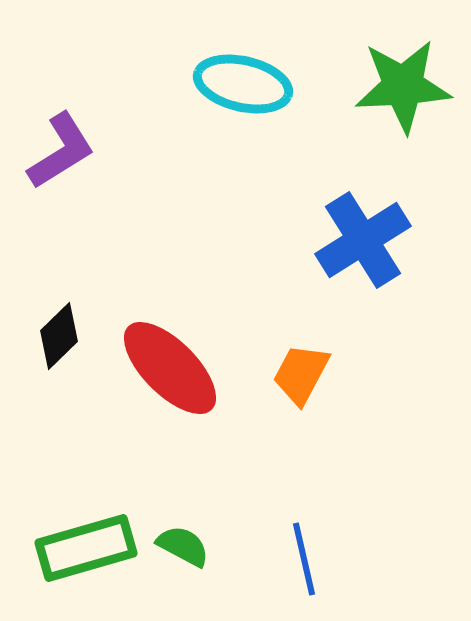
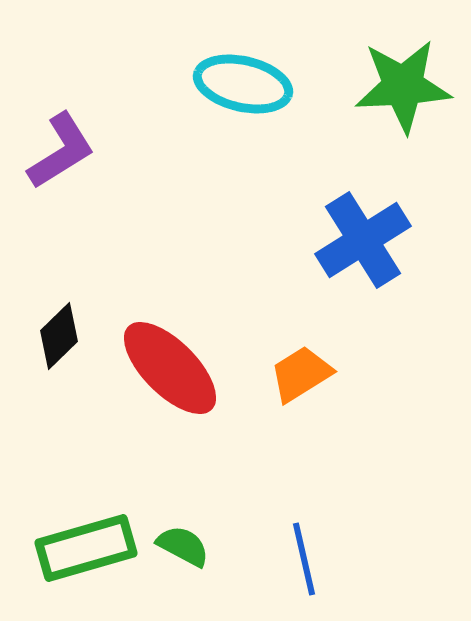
orange trapezoid: rotated 30 degrees clockwise
